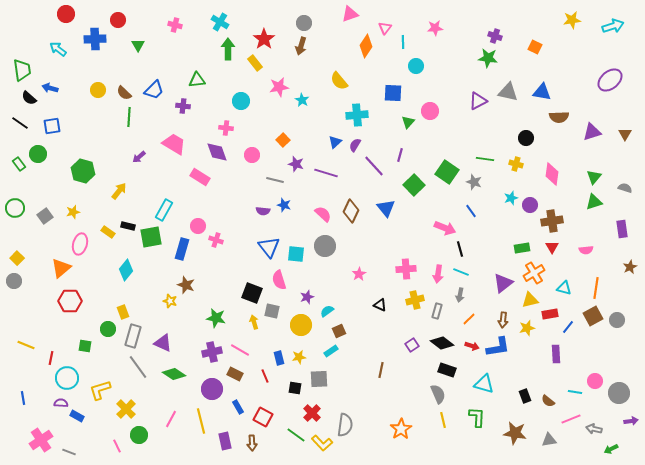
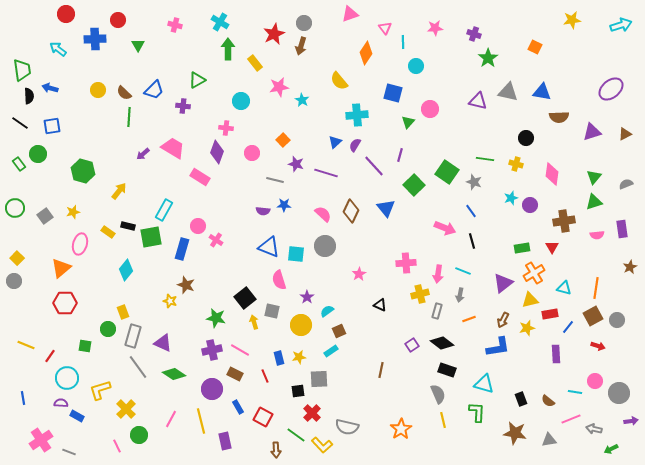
cyan arrow at (613, 26): moved 8 px right, 1 px up
pink triangle at (385, 28): rotated 16 degrees counterclockwise
purple cross at (495, 36): moved 21 px left, 2 px up
red star at (264, 39): moved 10 px right, 5 px up; rotated 10 degrees clockwise
orange diamond at (366, 46): moved 7 px down
green star at (488, 58): rotated 30 degrees clockwise
green triangle at (197, 80): rotated 24 degrees counterclockwise
purple ellipse at (610, 80): moved 1 px right, 9 px down
blue square at (393, 93): rotated 12 degrees clockwise
black semicircle at (29, 98): moved 2 px up; rotated 133 degrees counterclockwise
purple triangle at (478, 101): rotated 42 degrees clockwise
pink circle at (430, 111): moved 2 px up
brown triangle at (625, 134): rotated 32 degrees clockwise
pink trapezoid at (174, 144): moved 1 px left, 4 px down
purple diamond at (217, 152): rotated 40 degrees clockwise
pink circle at (252, 155): moved 2 px up
purple arrow at (139, 157): moved 4 px right, 3 px up
gray semicircle at (625, 188): moved 1 px right, 4 px up; rotated 40 degrees counterclockwise
blue star at (284, 205): rotated 16 degrees counterclockwise
brown cross at (552, 221): moved 12 px right
pink cross at (216, 240): rotated 16 degrees clockwise
blue triangle at (269, 247): rotated 30 degrees counterclockwise
black line at (460, 249): moved 12 px right, 8 px up
pink semicircle at (586, 250): moved 11 px right, 15 px up
pink cross at (406, 269): moved 6 px up
cyan line at (461, 272): moved 2 px right, 1 px up
black square at (252, 293): moved 7 px left, 5 px down; rotated 30 degrees clockwise
purple star at (307, 297): rotated 16 degrees counterclockwise
yellow cross at (415, 300): moved 5 px right, 6 px up
red hexagon at (70, 301): moved 5 px left, 2 px down
orange line at (469, 319): rotated 24 degrees clockwise
brown arrow at (503, 320): rotated 21 degrees clockwise
red arrow at (472, 346): moved 126 px right
purple cross at (212, 352): moved 2 px up
red line at (51, 358): moved 1 px left, 2 px up; rotated 24 degrees clockwise
black square at (295, 388): moved 3 px right, 3 px down; rotated 16 degrees counterclockwise
black rectangle at (525, 396): moved 4 px left, 3 px down
green L-shape at (477, 417): moved 5 px up
gray semicircle at (345, 425): moved 2 px right, 2 px down; rotated 95 degrees clockwise
brown arrow at (252, 443): moved 24 px right, 7 px down
yellow L-shape at (322, 443): moved 2 px down
